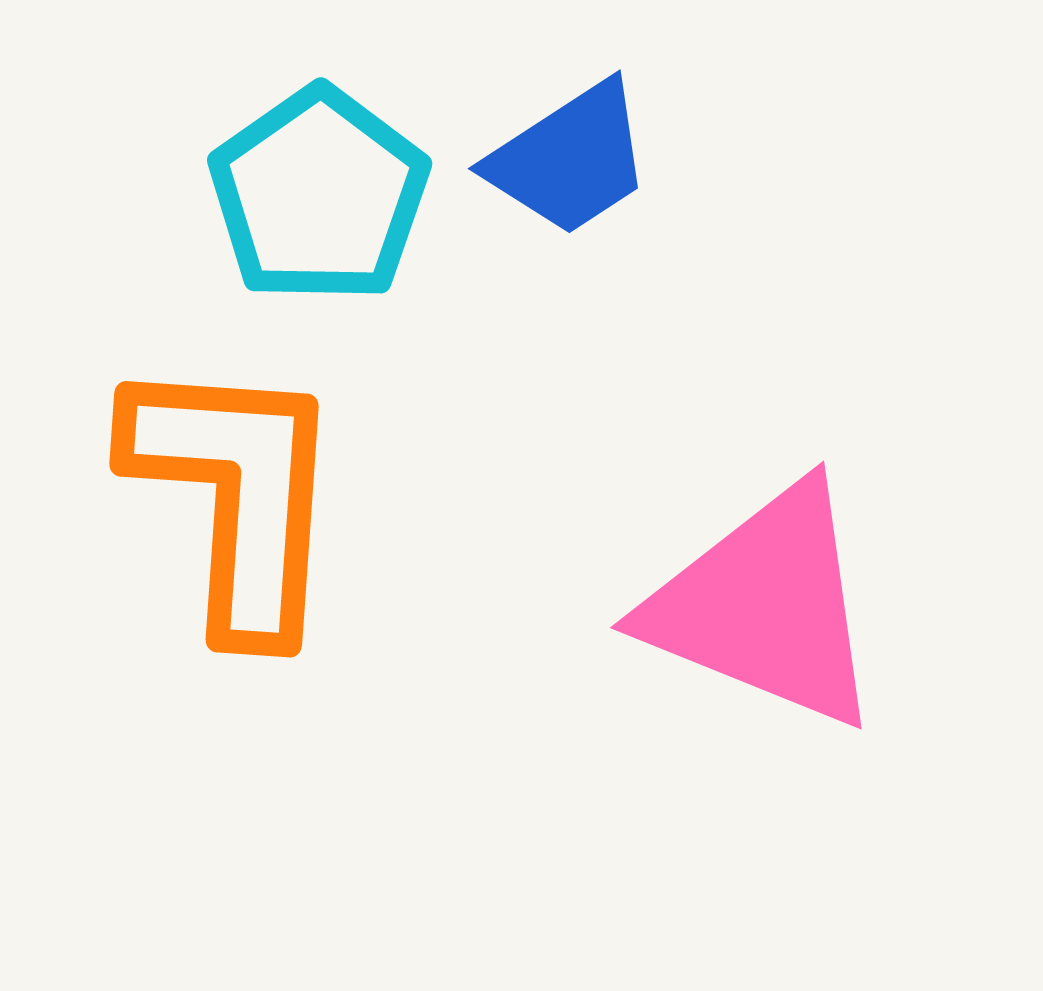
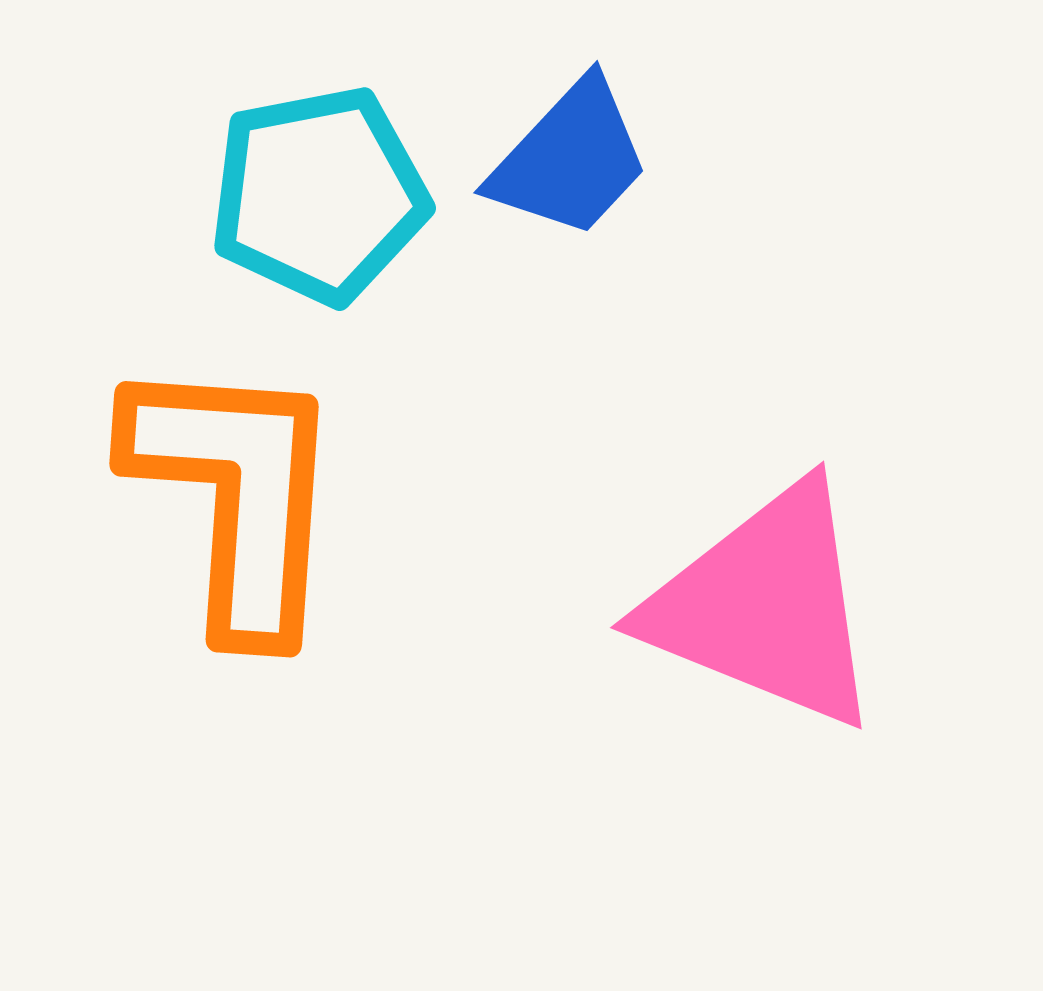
blue trapezoid: rotated 14 degrees counterclockwise
cyan pentagon: rotated 24 degrees clockwise
